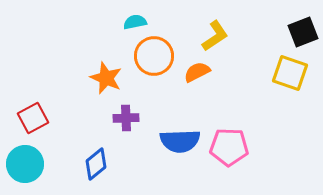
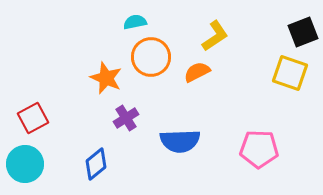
orange circle: moved 3 px left, 1 px down
purple cross: rotated 30 degrees counterclockwise
pink pentagon: moved 30 px right, 2 px down
